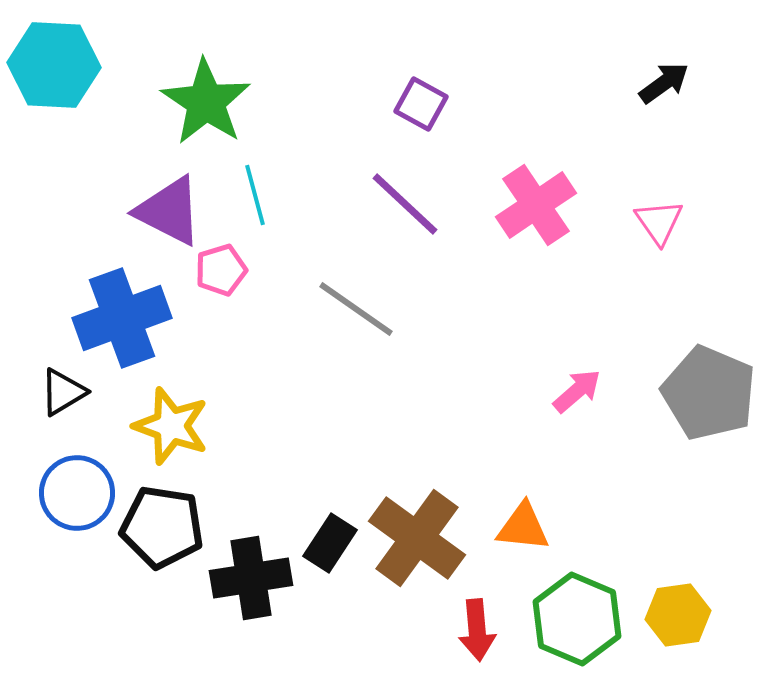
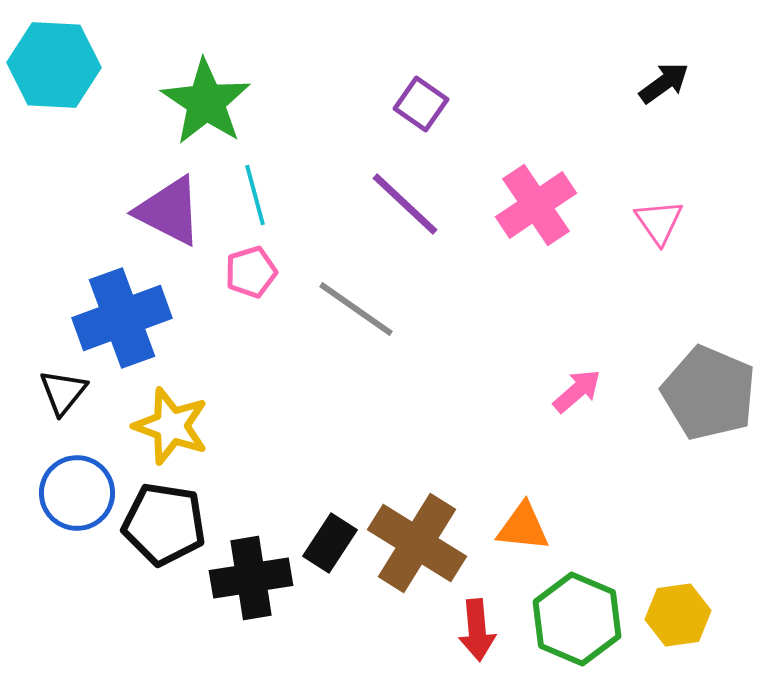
purple square: rotated 6 degrees clockwise
pink pentagon: moved 30 px right, 2 px down
black triangle: rotated 20 degrees counterclockwise
black pentagon: moved 2 px right, 3 px up
brown cross: moved 5 px down; rotated 4 degrees counterclockwise
